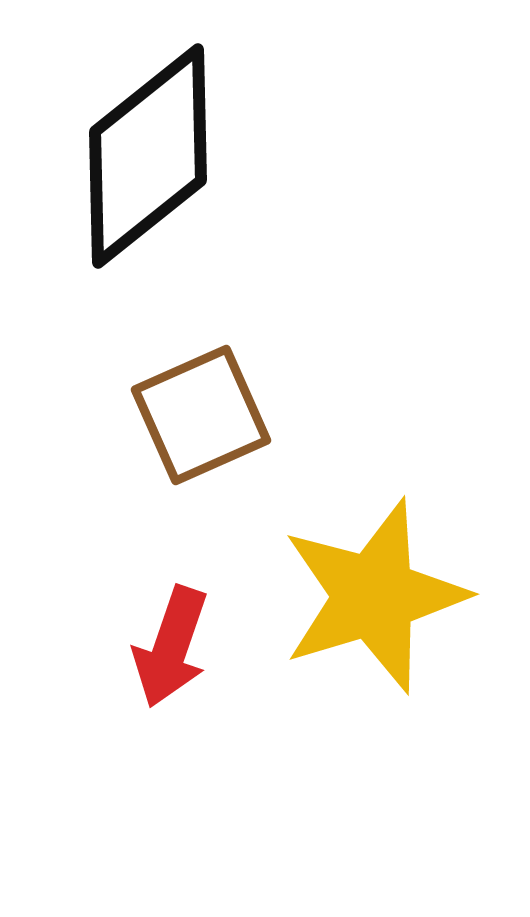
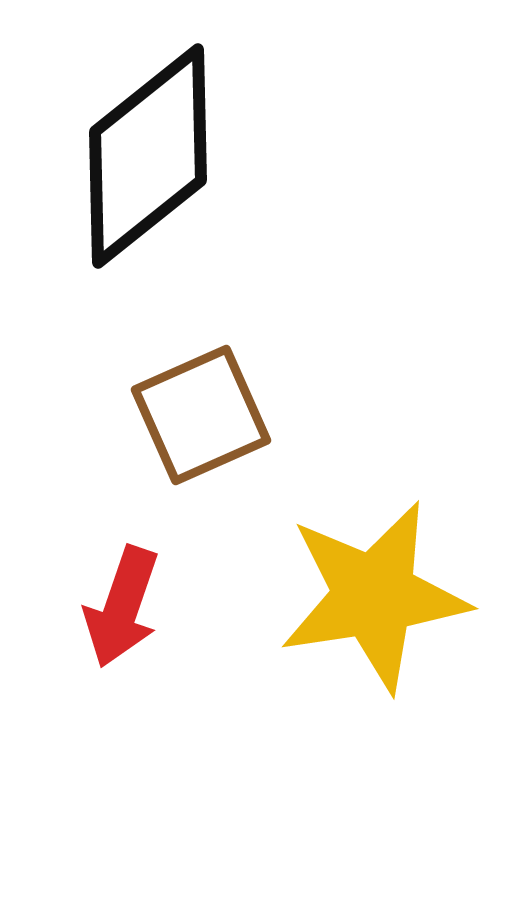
yellow star: rotated 8 degrees clockwise
red arrow: moved 49 px left, 40 px up
